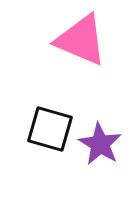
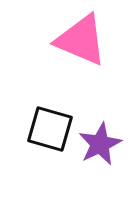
purple star: rotated 15 degrees clockwise
